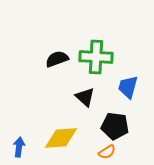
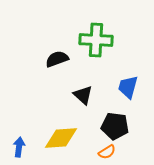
green cross: moved 17 px up
black triangle: moved 2 px left, 2 px up
